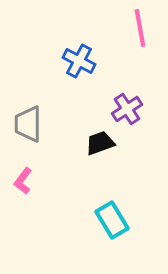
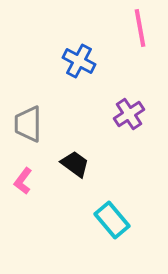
purple cross: moved 2 px right, 5 px down
black trapezoid: moved 25 px left, 21 px down; rotated 56 degrees clockwise
cyan rectangle: rotated 9 degrees counterclockwise
